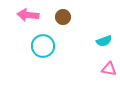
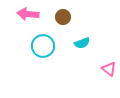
pink arrow: moved 1 px up
cyan semicircle: moved 22 px left, 2 px down
pink triangle: rotated 28 degrees clockwise
